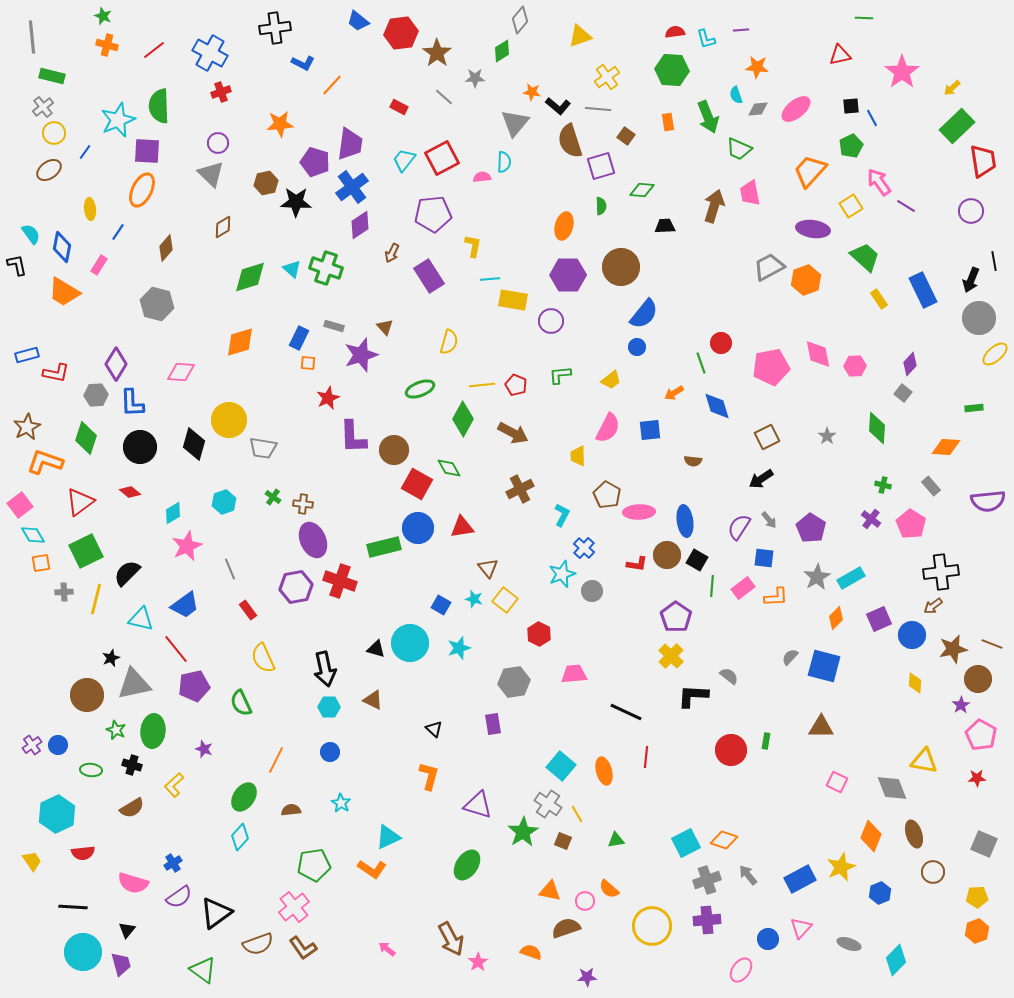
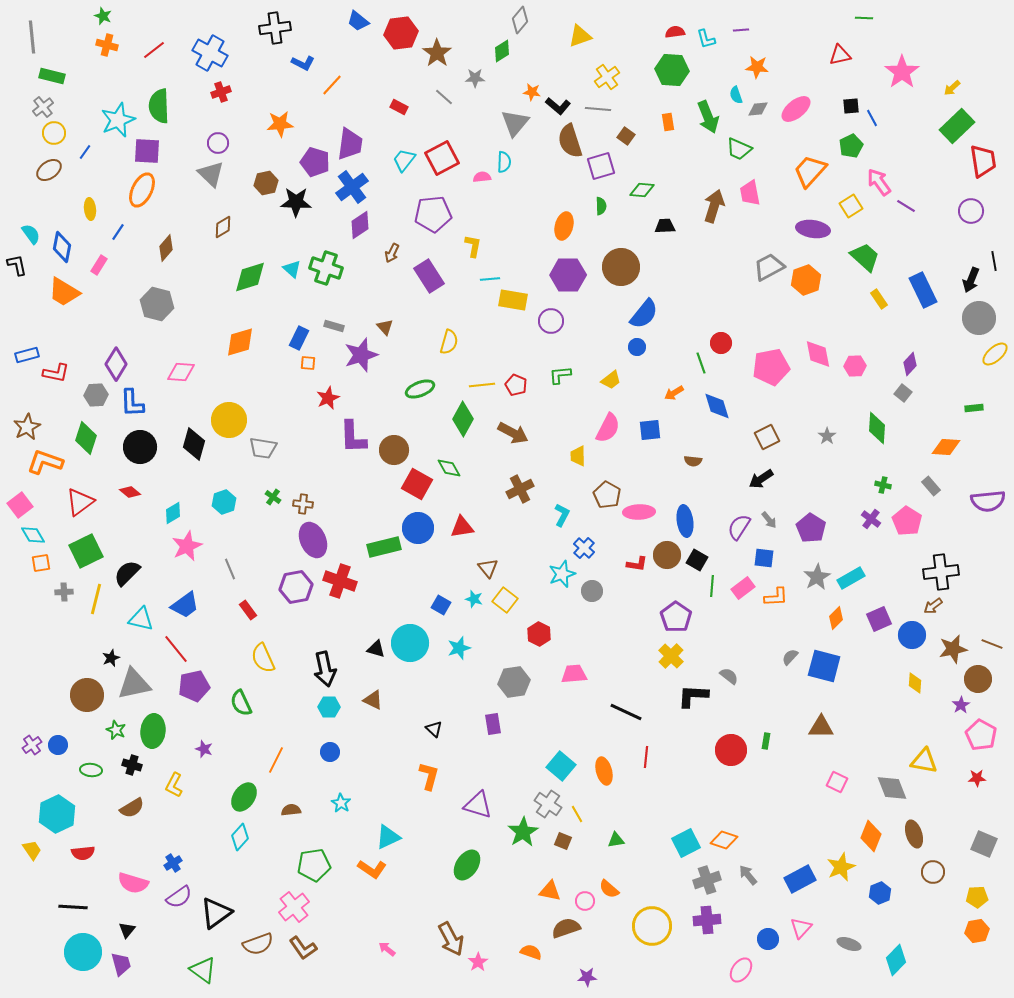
pink pentagon at (911, 524): moved 4 px left, 3 px up
yellow L-shape at (174, 785): rotated 20 degrees counterclockwise
yellow trapezoid at (32, 861): moved 11 px up
orange hexagon at (977, 931): rotated 10 degrees clockwise
